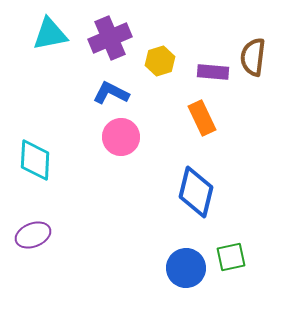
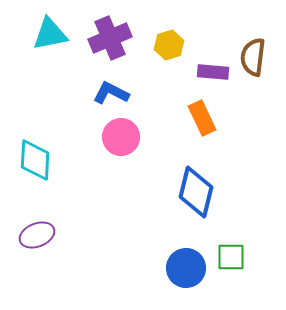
yellow hexagon: moved 9 px right, 16 px up
purple ellipse: moved 4 px right
green square: rotated 12 degrees clockwise
